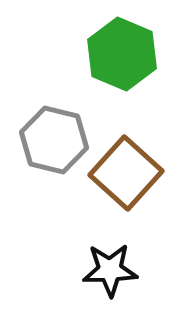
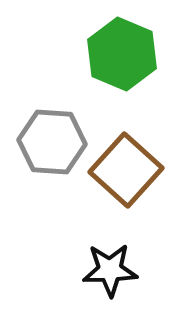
gray hexagon: moved 2 px left, 2 px down; rotated 10 degrees counterclockwise
brown square: moved 3 px up
